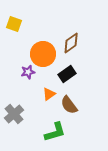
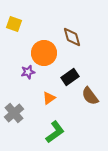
brown diamond: moved 1 px right, 6 px up; rotated 70 degrees counterclockwise
orange circle: moved 1 px right, 1 px up
black rectangle: moved 3 px right, 3 px down
orange triangle: moved 4 px down
brown semicircle: moved 21 px right, 9 px up
gray cross: moved 1 px up
green L-shape: rotated 20 degrees counterclockwise
